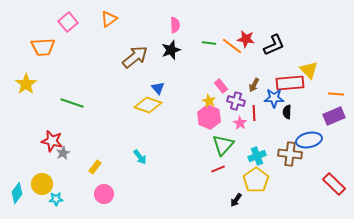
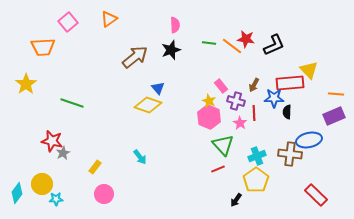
green triangle at (223, 145): rotated 25 degrees counterclockwise
red rectangle at (334, 184): moved 18 px left, 11 px down
